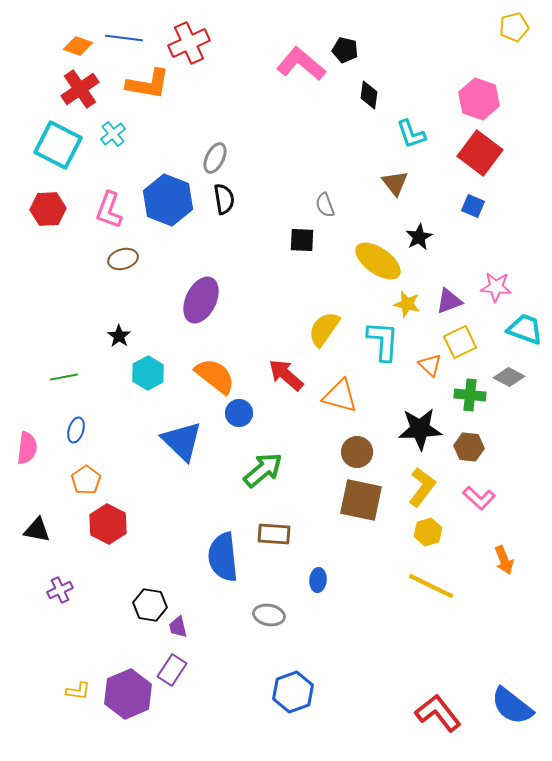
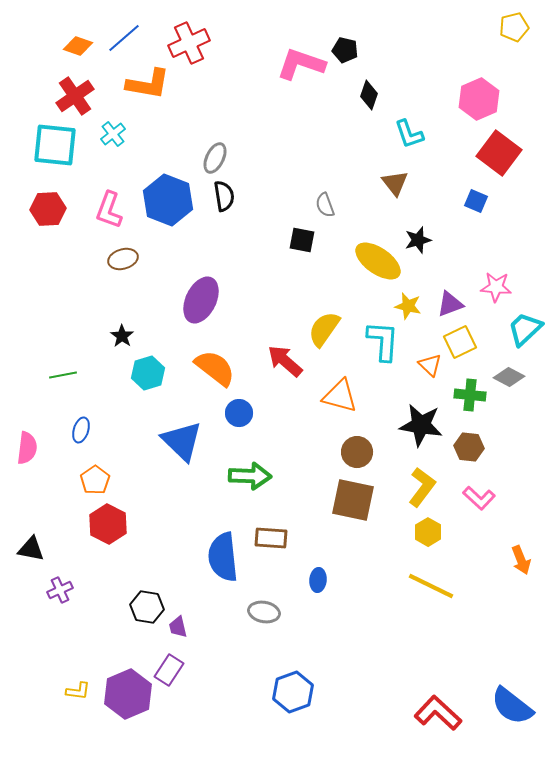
blue line at (124, 38): rotated 48 degrees counterclockwise
pink L-shape at (301, 64): rotated 21 degrees counterclockwise
red cross at (80, 89): moved 5 px left, 7 px down
black diamond at (369, 95): rotated 12 degrees clockwise
pink hexagon at (479, 99): rotated 18 degrees clockwise
cyan L-shape at (411, 134): moved 2 px left
cyan square at (58, 145): moved 3 px left; rotated 21 degrees counterclockwise
red square at (480, 153): moved 19 px right
black semicircle at (224, 199): moved 3 px up
blue square at (473, 206): moved 3 px right, 5 px up
black star at (419, 237): moved 1 px left, 3 px down; rotated 12 degrees clockwise
black square at (302, 240): rotated 8 degrees clockwise
purple triangle at (449, 301): moved 1 px right, 3 px down
yellow star at (407, 304): moved 1 px right, 2 px down
cyan trapezoid at (525, 329): rotated 63 degrees counterclockwise
black star at (119, 336): moved 3 px right
cyan hexagon at (148, 373): rotated 12 degrees clockwise
red arrow at (286, 375): moved 1 px left, 14 px up
orange semicircle at (215, 376): moved 8 px up
green line at (64, 377): moved 1 px left, 2 px up
black star at (420, 429): moved 1 px right, 4 px up; rotated 12 degrees clockwise
blue ellipse at (76, 430): moved 5 px right
green arrow at (263, 470): moved 13 px left, 6 px down; rotated 42 degrees clockwise
orange pentagon at (86, 480): moved 9 px right
brown square at (361, 500): moved 8 px left
black triangle at (37, 530): moved 6 px left, 19 px down
yellow hexagon at (428, 532): rotated 12 degrees counterclockwise
brown rectangle at (274, 534): moved 3 px left, 4 px down
orange arrow at (504, 560): moved 17 px right
black hexagon at (150, 605): moved 3 px left, 2 px down
gray ellipse at (269, 615): moved 5 px left, 3 px up
purple rectangle at (172, 670): moved 3 px left
red L-shape at (438, 713): rotated 9 degrees counterclockwise
